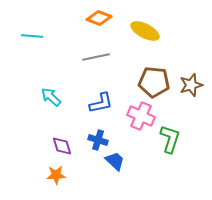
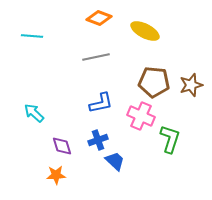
cyan arrow: moved 17 px left, 16 px down
blue cross: rotated 36 degrees counterclockwise
